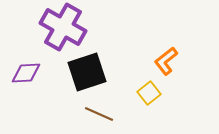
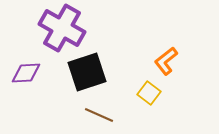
purple cross: moved 1 px left, 1 px down
yellow square: rotated 15 degrees counterclockwise
brown line: moved 1 px down
